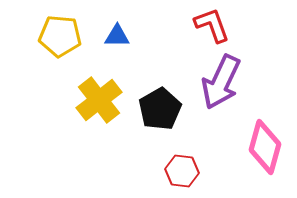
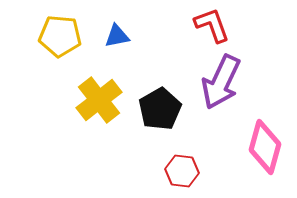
blue triangle: rotated 12 degrees counterclockwise
